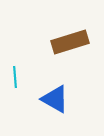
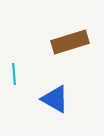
cyan line: moved 1 px left, 3 px up
